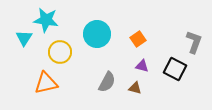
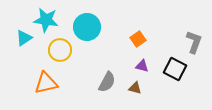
cyan circle: moved 10 px left, 7 px up
cyan triangle: rotated 24 degrees clockwise
yellow circle: moved 2 px up
